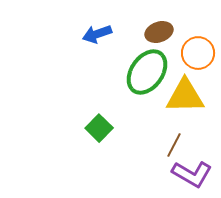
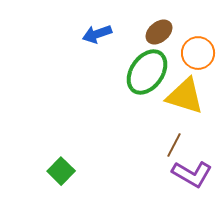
brown ellipse: rotated 20 degrees counterclockwise
yellow triangle: rotated 18 degrees clockwise
green square: moved 38 px left, 43 px down
